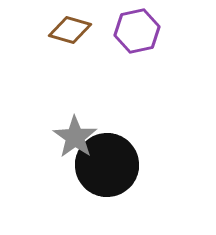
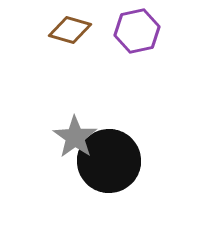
black circle: moved 2 px right, 4 px up
